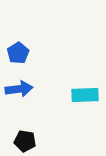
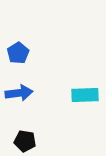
blue arrow: moved 4 px down
